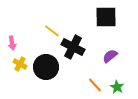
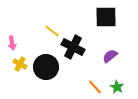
orange line: moved 2 px down
